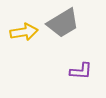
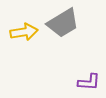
purple L-shape: moved 8 px right, 11 px down
